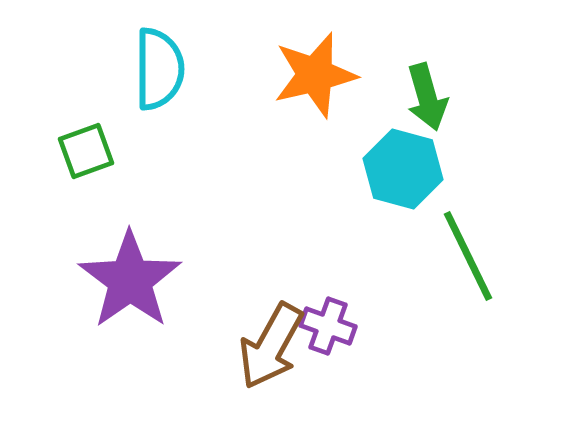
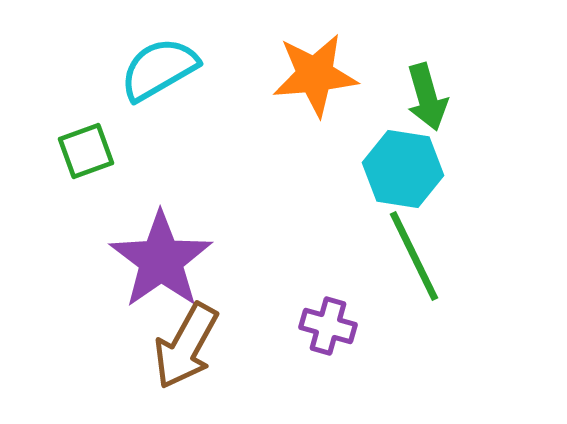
cyan semicircle: rotated 120 degrees counterclockwise
orange star: rotated 8 degrees clockwise
cyan hexagon: rotated 6 degrees counterclockwise
green line: moved 54 px left
purple star: moved 31 px right, 20 px up
purple cross: rotated 4 degrees counterclockwise
brown arrow: moved 85 px left
